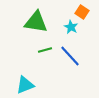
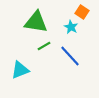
green line: moved 1 px left, 4 px up; rotated 16 degrees counterclockwise
cyan triangle: moved 5 px left, 15 px up
